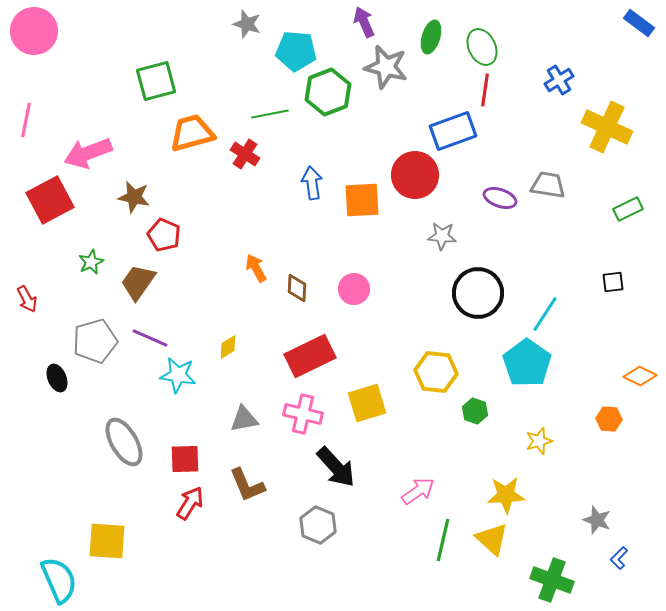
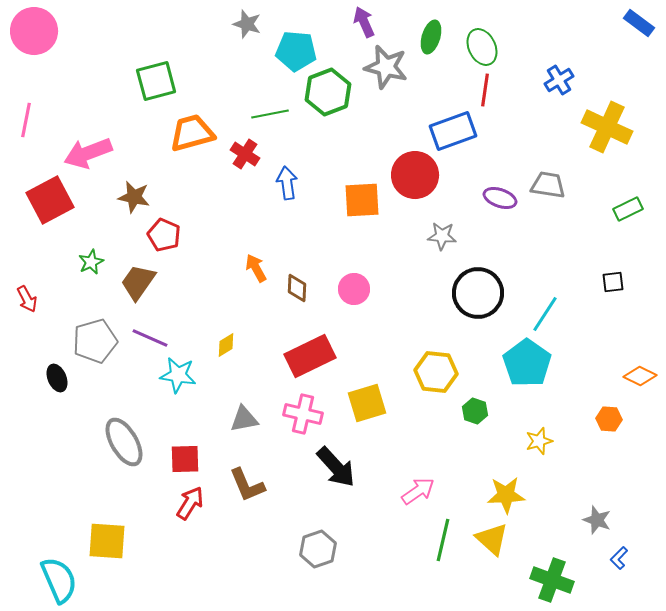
blue arrow at (312, 183): moved 25 px left
yellow diamond at (228, 347): moved 2 px left, 2 px up
gray hexagon at (318, 525): moved 24 px down; rotated 18 degrees clockwise
